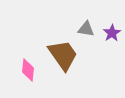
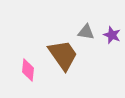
gray triangle: moved 3 px down
purple star: moved 2 px down; rotated 18 degrees counterclockwise
